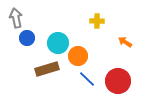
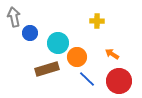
gray arrow: moved 2 px left, 1 px up
blue circle: moved 3 px right, 5 px up
orange arrow: moved 13 px left, 12 px down
orange circle: moved 1 px left, 1 px down
red circle: moved 1 px right
